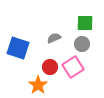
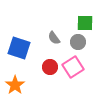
gray semicircle: rotated 104 degrees counterclockwise
gray circle: moved 4 px left, 2 px up
blue square: moved 1 px right
orange star: moved 23 px left
